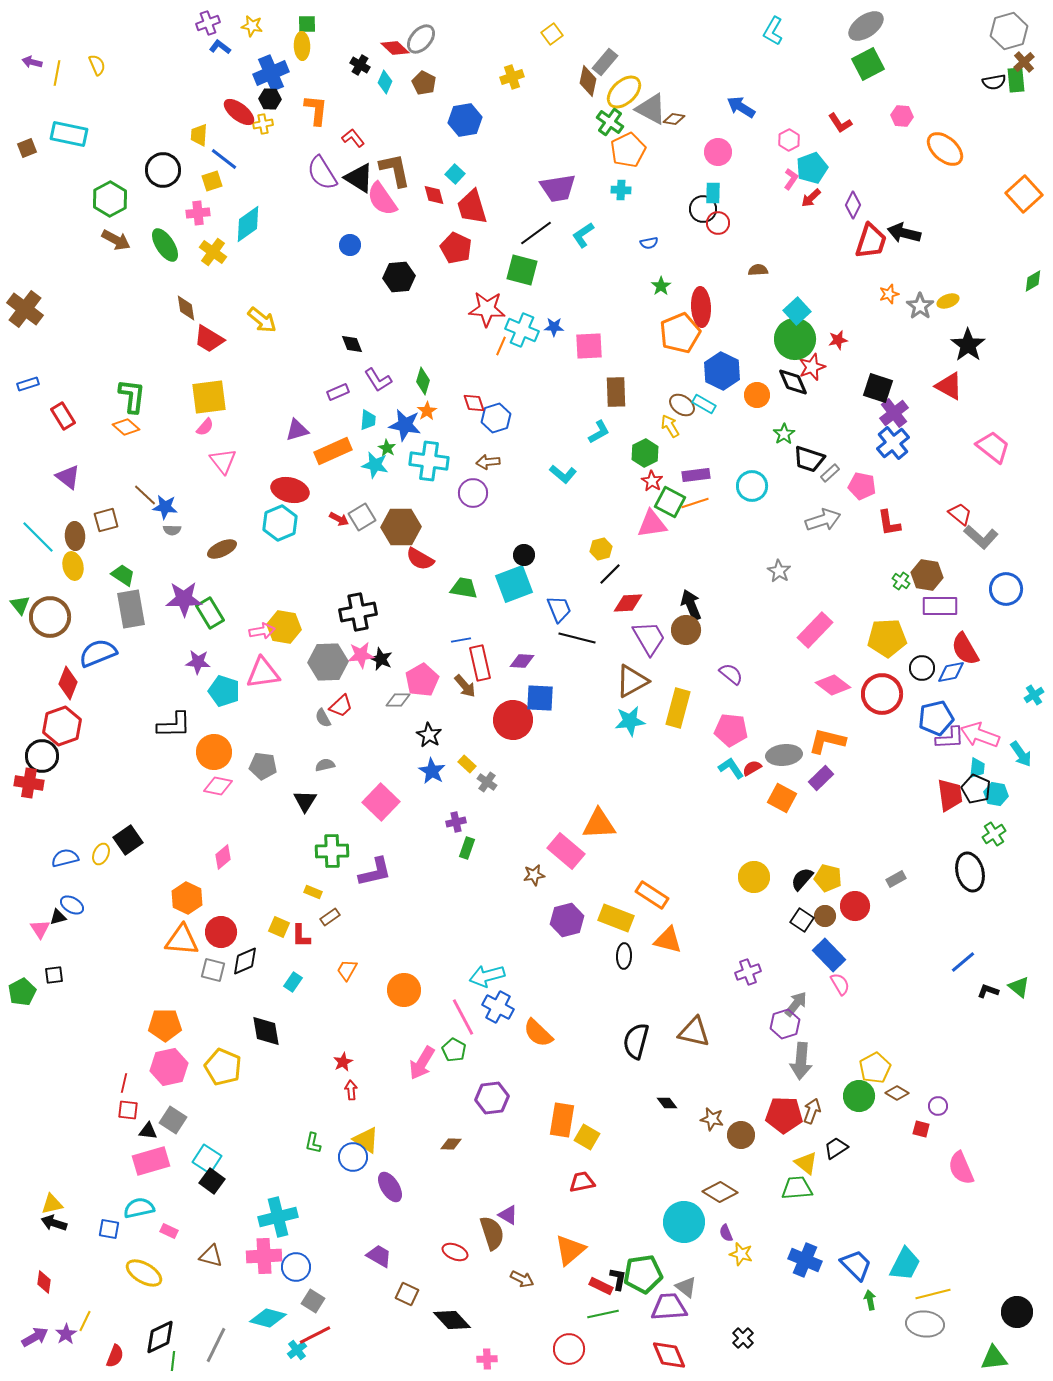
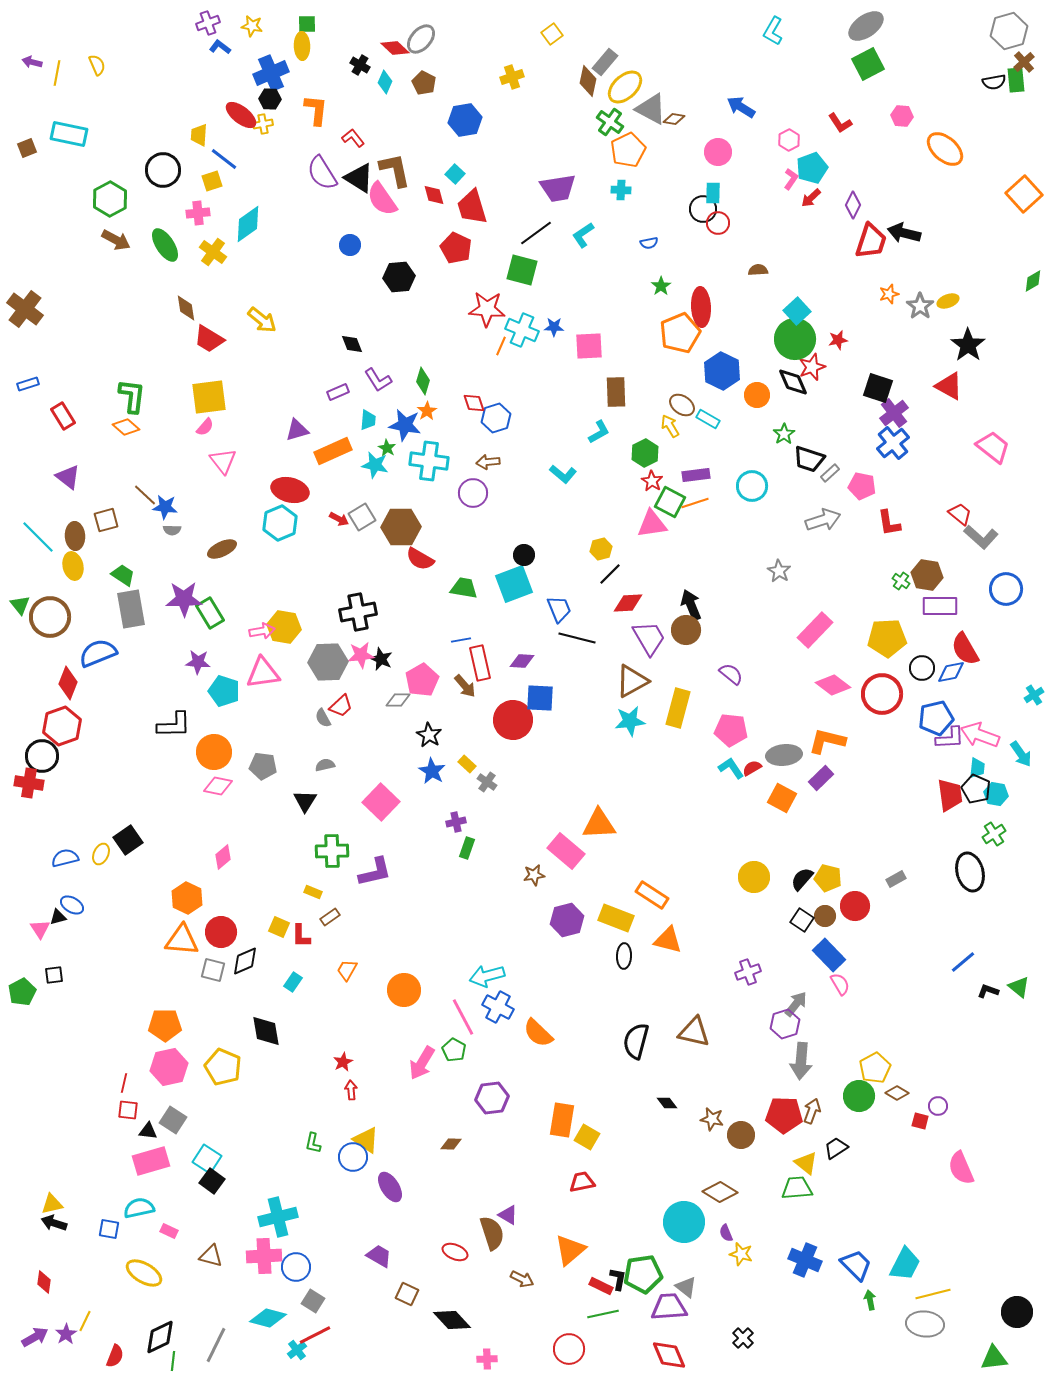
yellow ellipse at (624, 92): moved 1 px right, 5 px up
red ellipse at (239, 112): moved 2 px right, 3 px down
cyan rectangle at (704, 404): moved 4 px right, 15 px down
red square at (921, 1129): moved 1 px left, 8 px up
